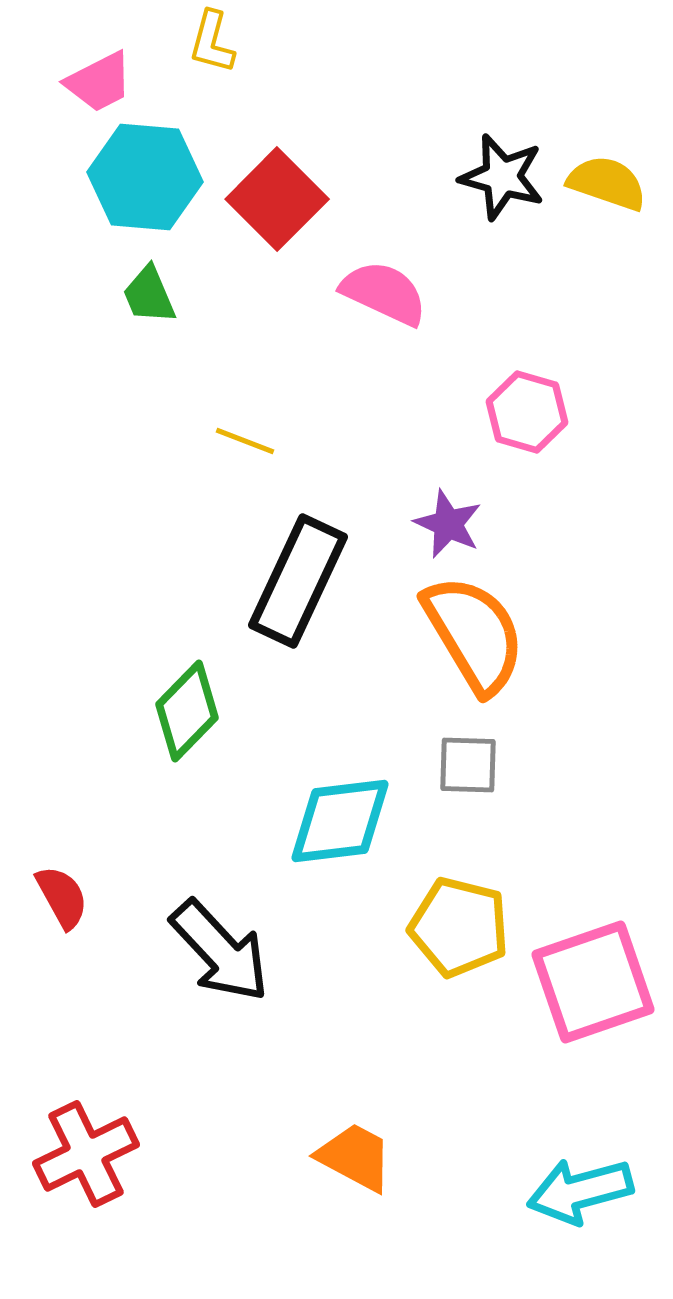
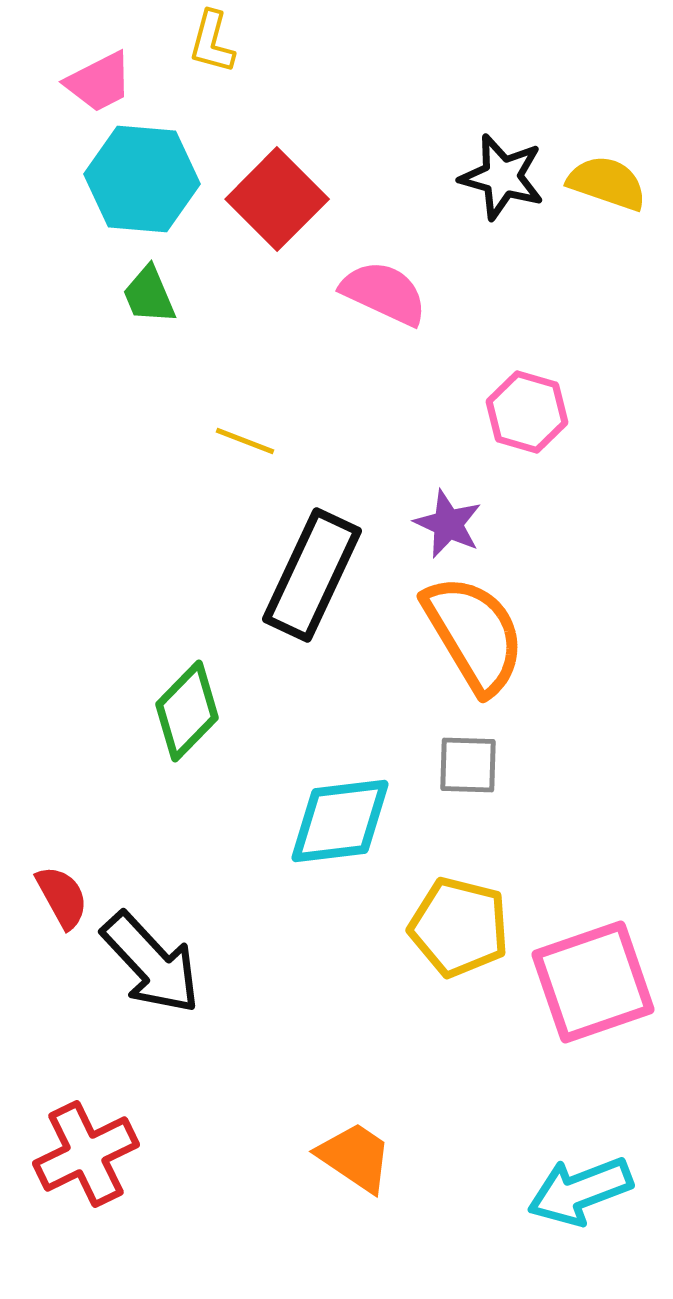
cyan hexagon: moved 3 px left, 2 px down
black rectangle: moved 14 px right, 6 px up
black arrow: moved 69 px left, 12 px down
orange trapezoid: rotated 6 degrees clockwise
cyan arrow: rotated 6 degrees counterclockwise
